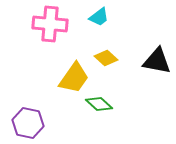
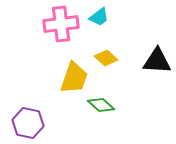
pink cross: moved 11 px right; rotated 12 degrees counterclockwise
black triangle: rotated 8 degrees counterclockwise
yellow trapezoid: rotated 16 degrees counterclockwise
green diamond: moved 2 px right, 1 px down
